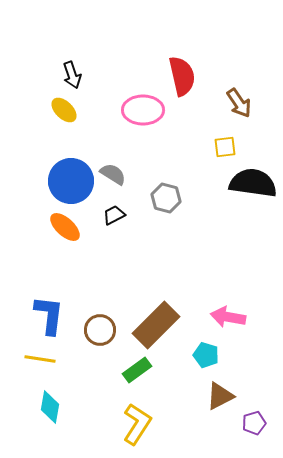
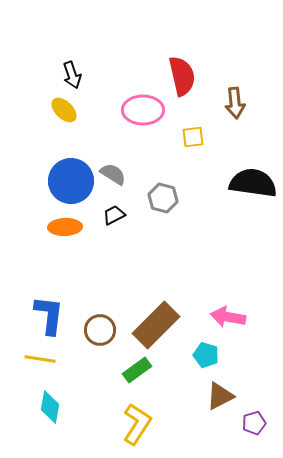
brown arrow: moved 4 px left; rotated 28 degrees clockwise
yellow square: moved 32 px left, 10 px up
gray hexagon: moved 3 px left
orange ellipse: rotated 44 degrees counterclockwise
